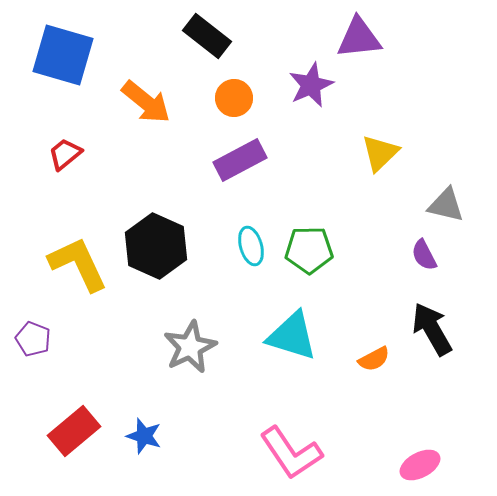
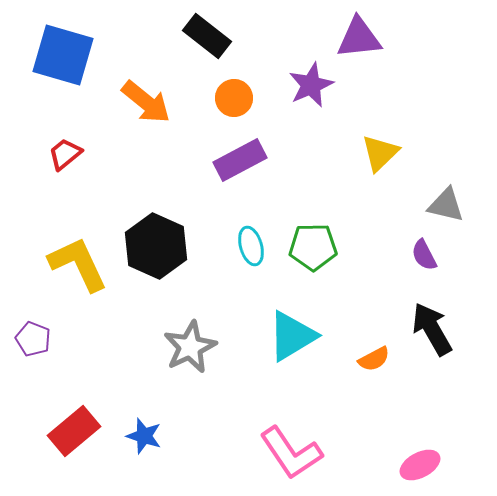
green pentagon: moved 4 px right, 3 px up
cyan triangle: rotated 48 degrees counterclockwise
